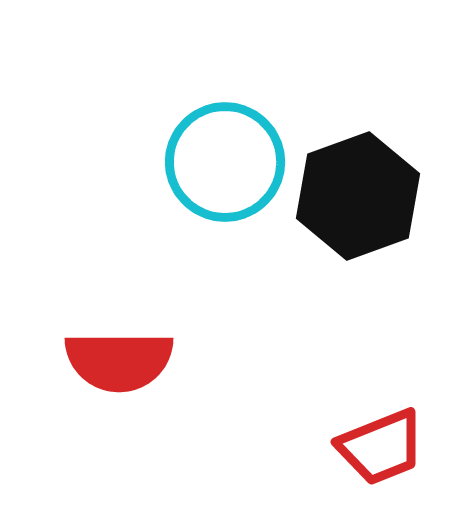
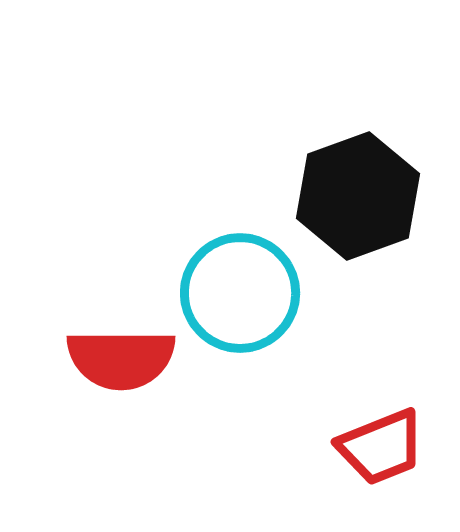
cyan circle: moved 15 px right, 131 px down
red semicircle: moved 2 px right, 2 px up
